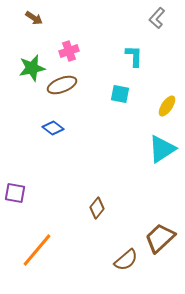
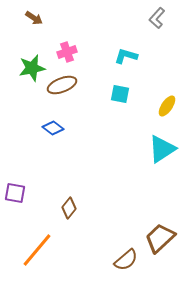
pink cross: moved 2 px left, 1 px down
cyan L-shape: moved 8 px left; rotated 75 degrees counterclockwise
brown diamond: moved 28 px left
